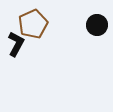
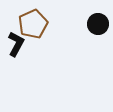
black circle: moved 1 px right, 1 px up
